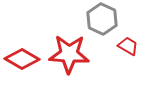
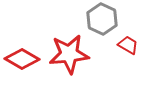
red trapezoid: moved 1 px up
red star: rotated 9 degrees counterclockwise
